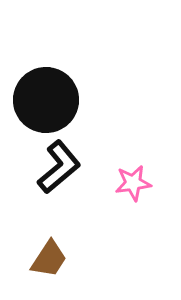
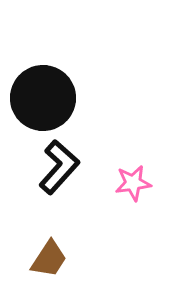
black circle: moved 3 px left, 2 px up
black L-shape: rotated 8 degrees counterclockwise
